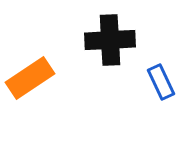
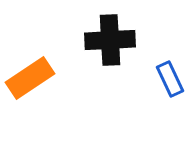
blue rectangle: moved 9 px right, 3 px up
